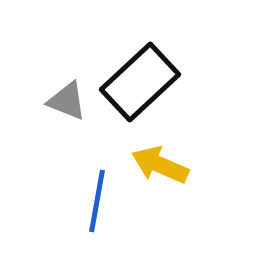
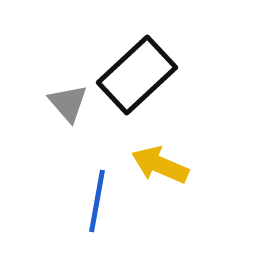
black rectangle: moved 3 px left, 7 px up
gray triangle: moved 1 px right, 2 px down; rotated 27 degrees clockwise
